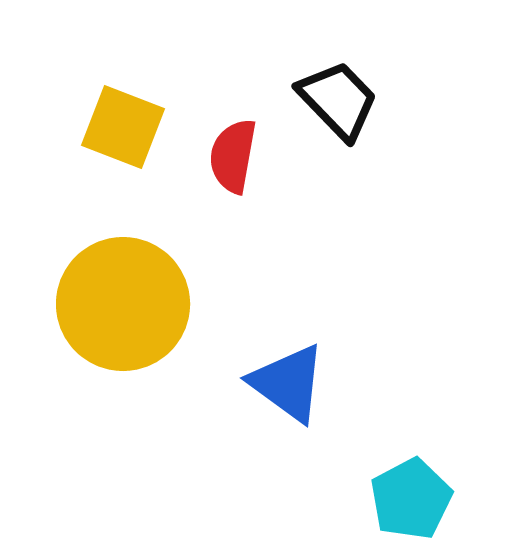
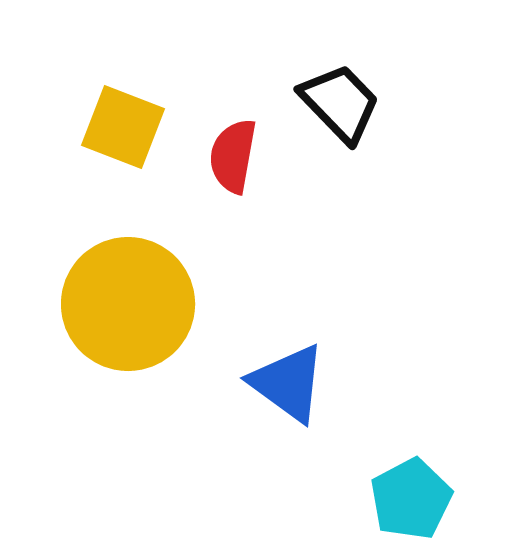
black trapezoid: moved 2 px right, 3 px down
yellow circle: moved 5 px right
